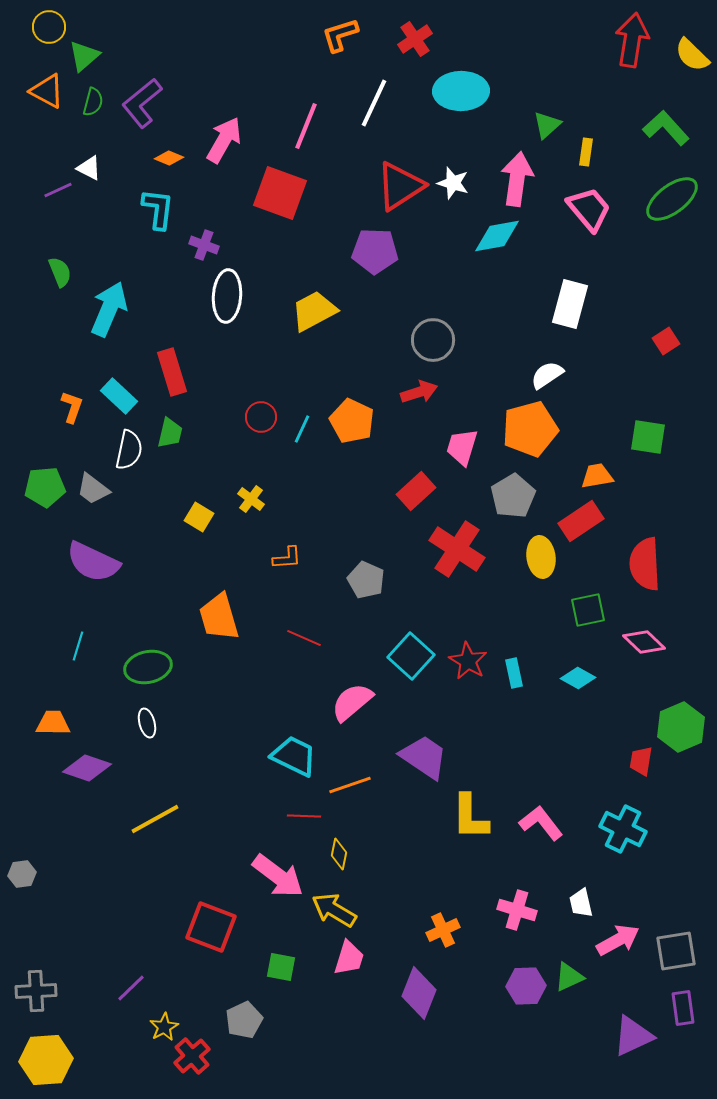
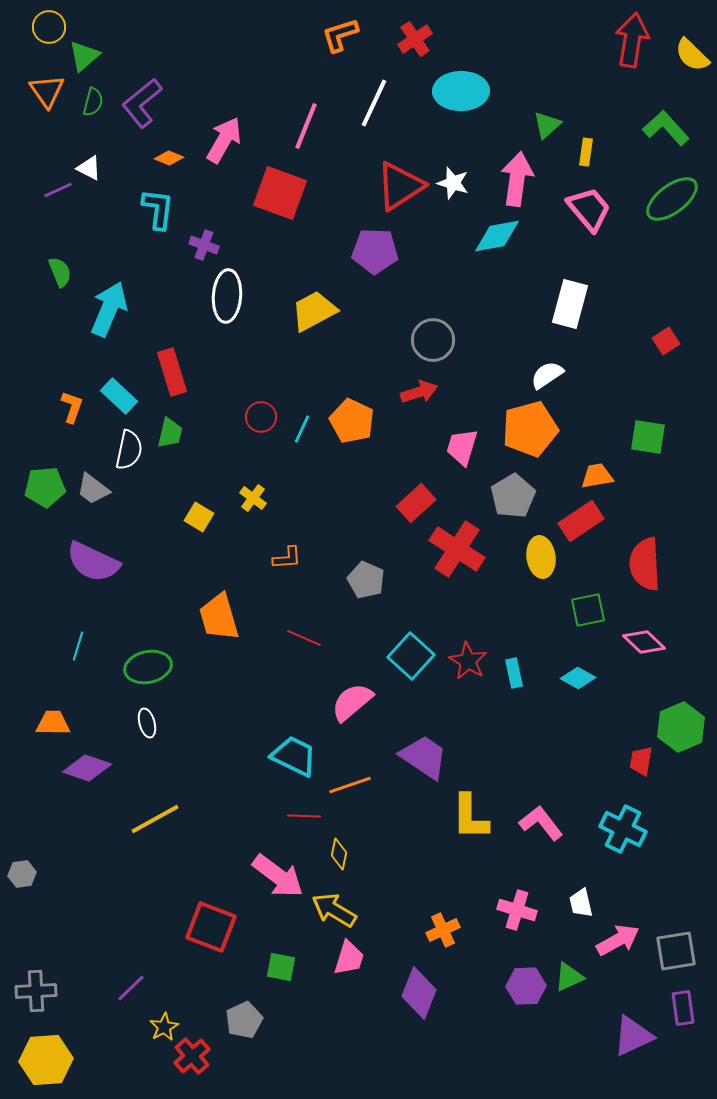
orange triangle at (47, 91): rotated 27 degrees clockwise
red rectangle at (416, 491): moved 12 px down
yellow cross at (251, 499): moved 2 px right, 1 px up
